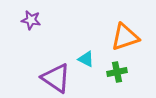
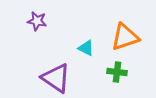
purple star: moved 6 px right, 1 px down
cyan triangle: moved 11 px up
green cross: rotated 18 degrees clockwise
